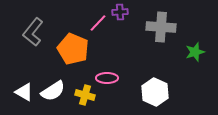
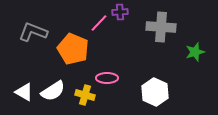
pink line: moved 1 px right
gray L-shape: rotated 72 degrees clockwise
